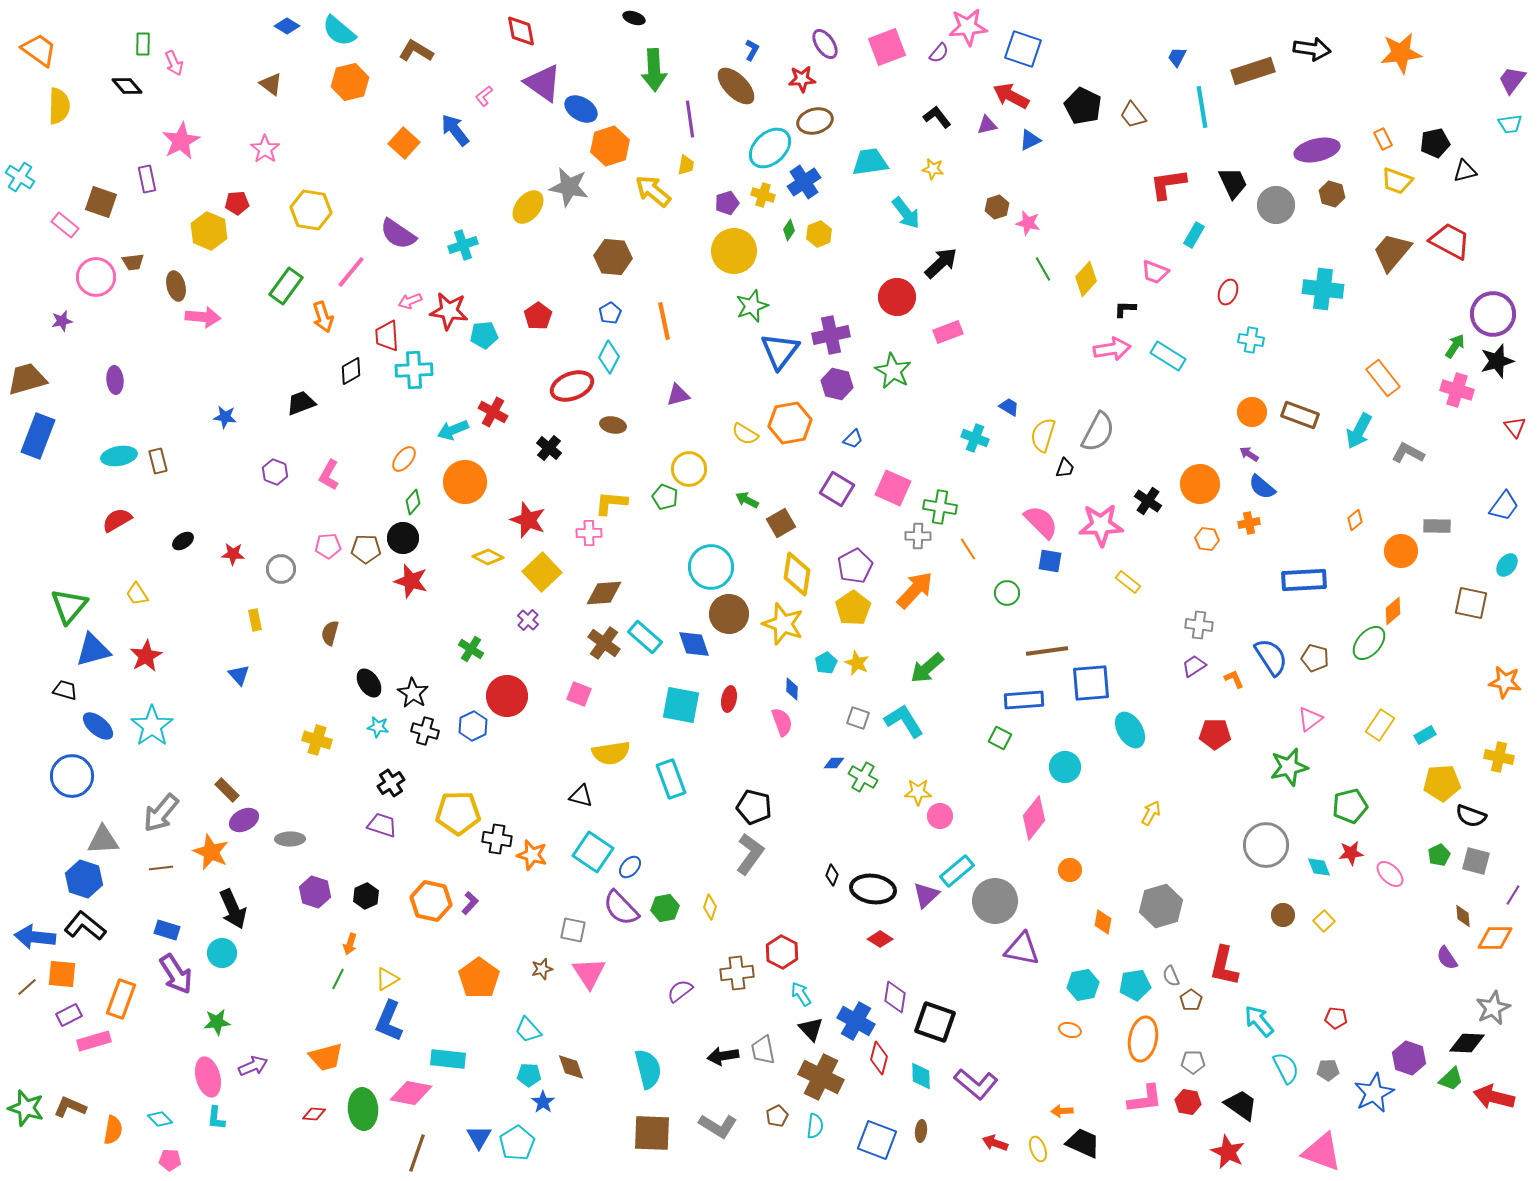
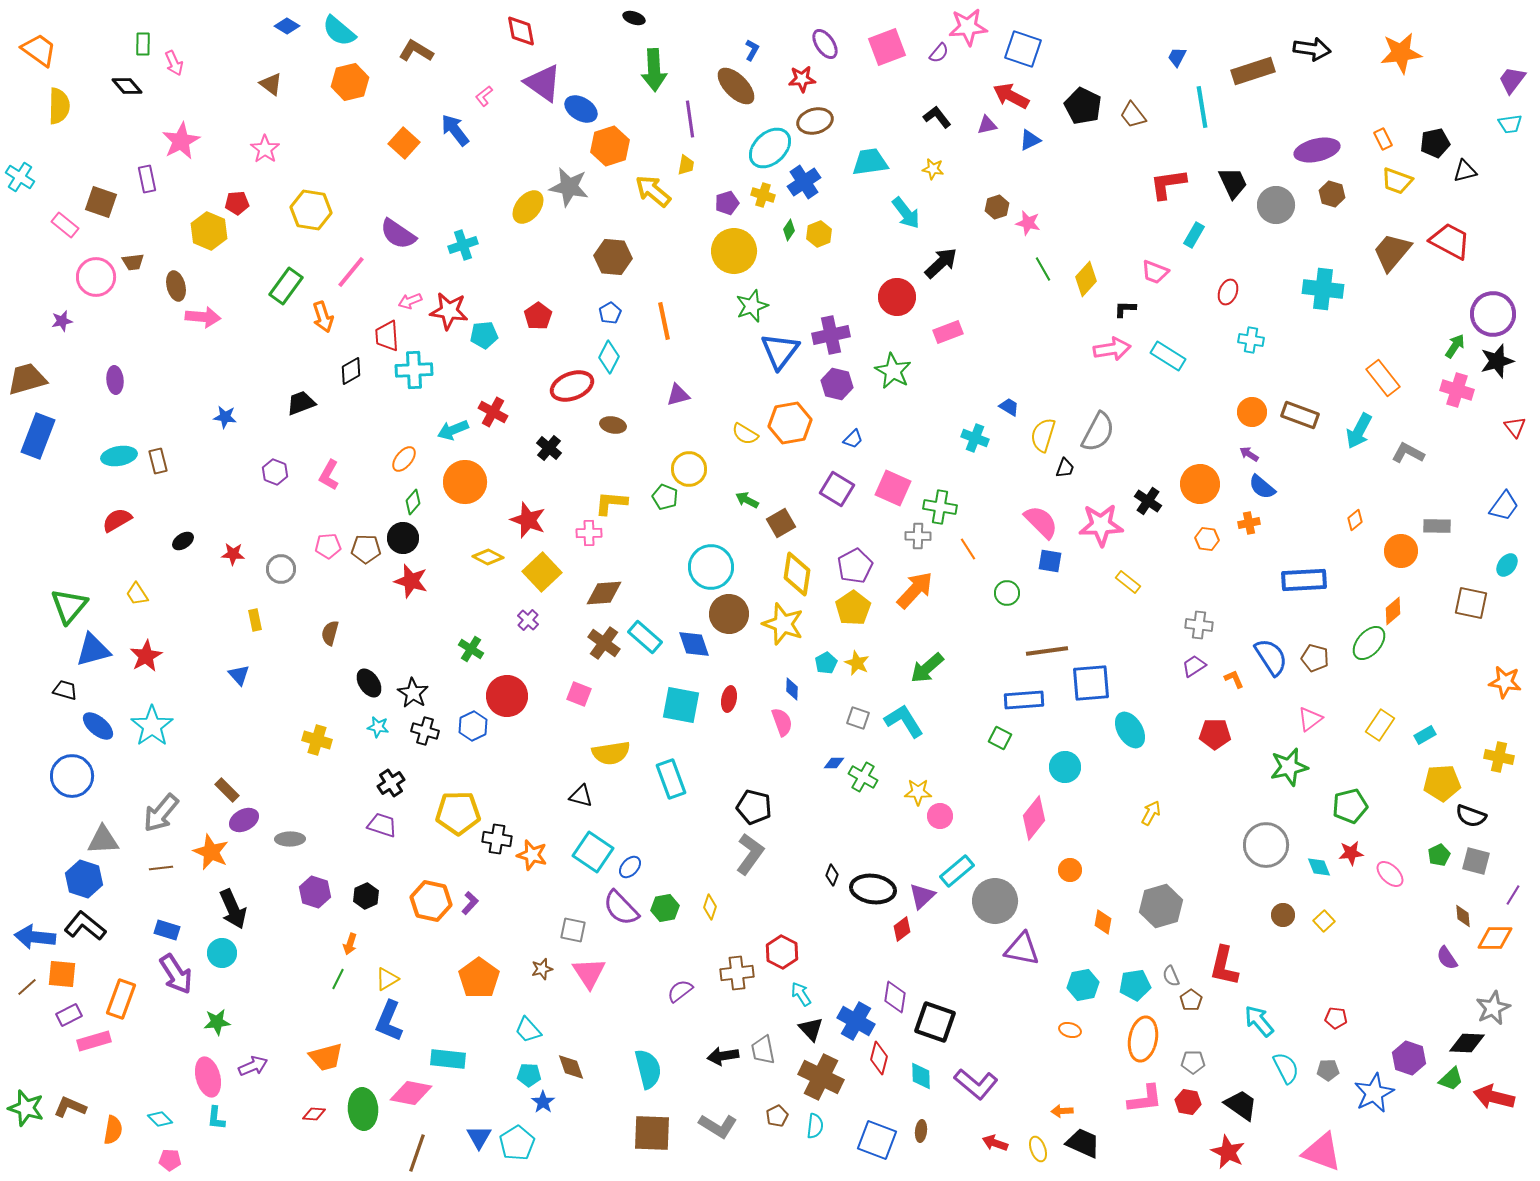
purple triangle at (926, 895): moved 4 px left, 1 px down
red diamond at (880, 939): moved 22 px right, 10 px up; rotated 70 degrees counterclockwise
